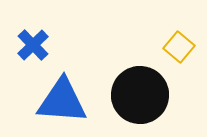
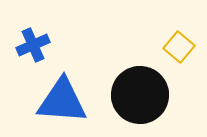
blue cross: rotated 20 degrees clockwise
